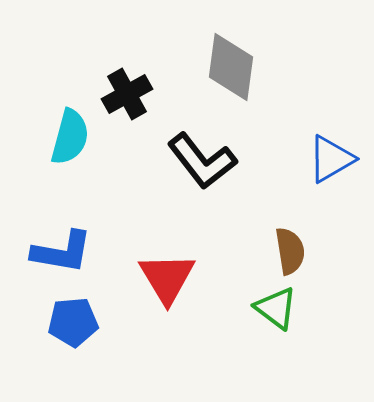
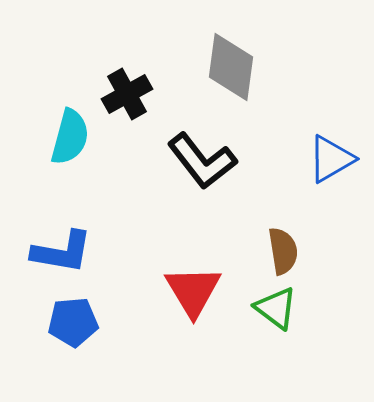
brown semicircle: moved 7 px left
red triangle: moved 26 px right, 13 px down
